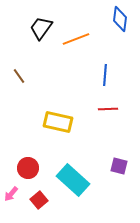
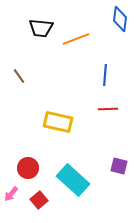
black trapezoid: rotated 120 degrees counterclockwise
